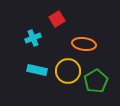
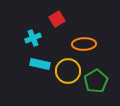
orange ellipse: rotated 10 degrees counterclockwise
cyan rectangle: moved 3 px right, 6 px up
